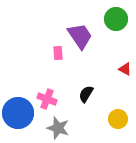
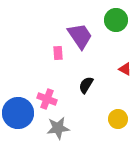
green circle: moved 1 px down
black semicircle: moved 9 px up
gray star: rotated 25 degrees counterclockwise
